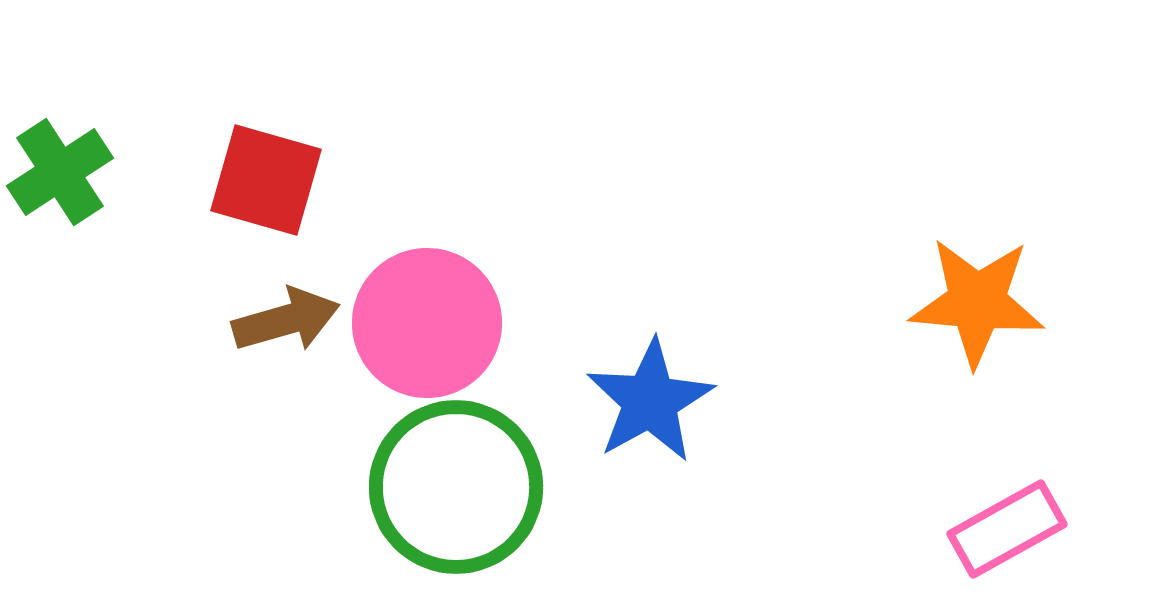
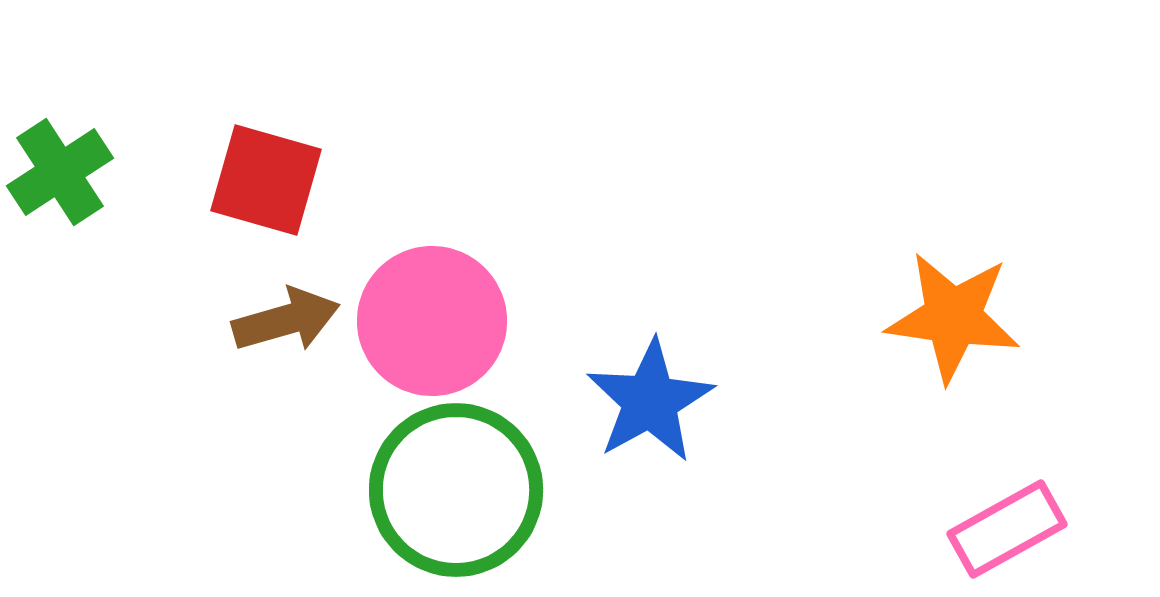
orange star: moved 24 px left, 15 px down; rotated 3 degrees clockwise
pink circle: moved 5 px right, 2 px up
green circle: moved 3 px down
